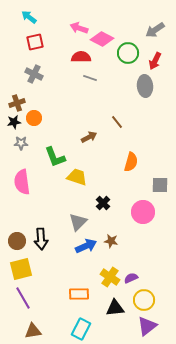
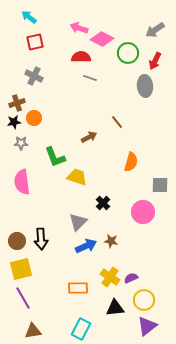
gray cross: moved 2 px down
orange rectangle: moved 1 px left, 6 px up
